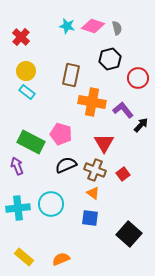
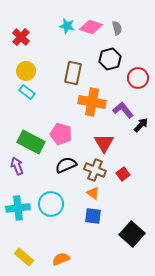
pink diamond: moved 2 px left, 1 px down
brown rectangle: moved 2 px right, 2 px up
blue square: moved 3 px right, 2 px up
black square: moved 3 px right
